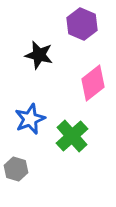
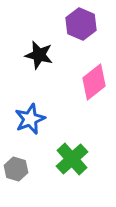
purple hexagon: moved 1 px left
pink diamond: moved 1 px right, 1 px up
green cross: moved 23 px down
